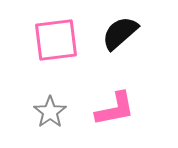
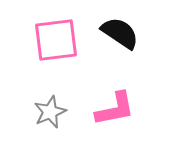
black semicircle: rotated 75 degrees clockwise
gray star: rotated 12 degrees clockwise
